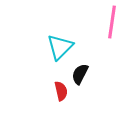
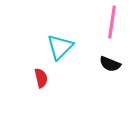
black semicircle: moved 30 px right, 10 px up; rotated 95 degrees counterclockwise
red semicircle: moved 20 px left, 13 px up
